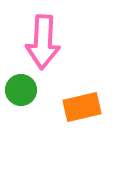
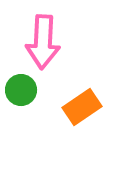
orange rectangle: rotated 21 degrees counterclockwise
